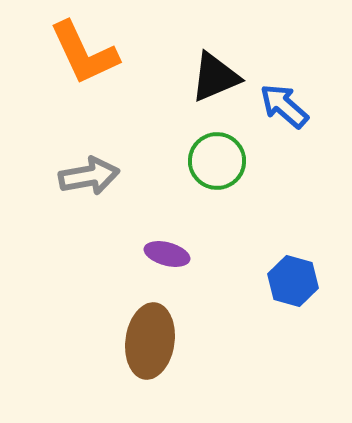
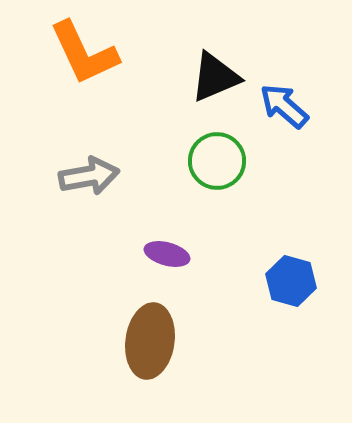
blue hexagon: moved 2 px left
